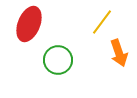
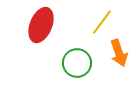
red ellipse: moved 12 px right, 1 px down
green circle: moved 19 px right, 3 px down
